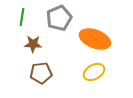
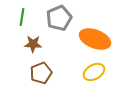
brown pentagon: rotated 15 degrees counterclockwise
